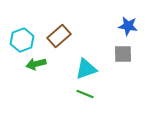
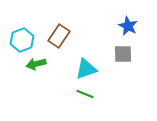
blue star: rotated 18 degrees clockwise
brown rectangle: rotated 15 degrees counterclockwise
